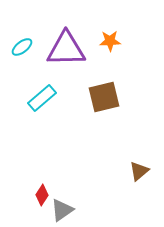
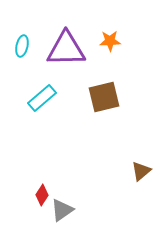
cyan ellipse: moved 1 px up; rotated 40 degrees counterclockwise
brown triangle: moved 2 px right
